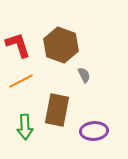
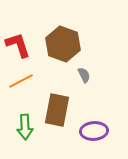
brown hexagon: moved 2 px right, 1 px up
